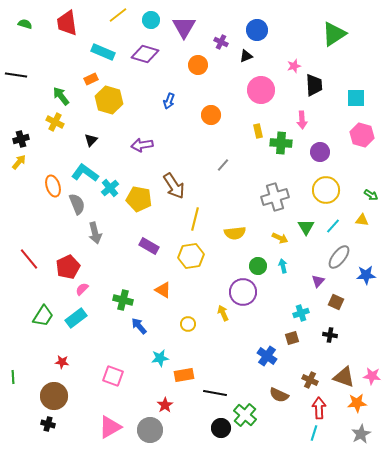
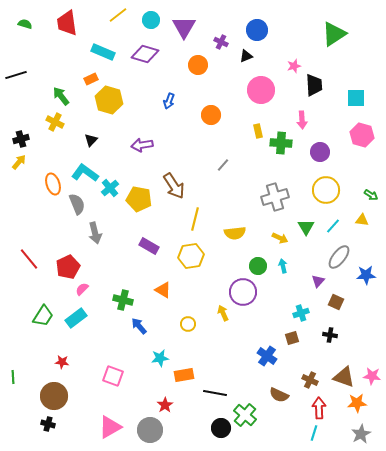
black line at (16, 75): rotated 25 degrees counterclockwise
orange ellipse at (53, 186): moved 2 px up
